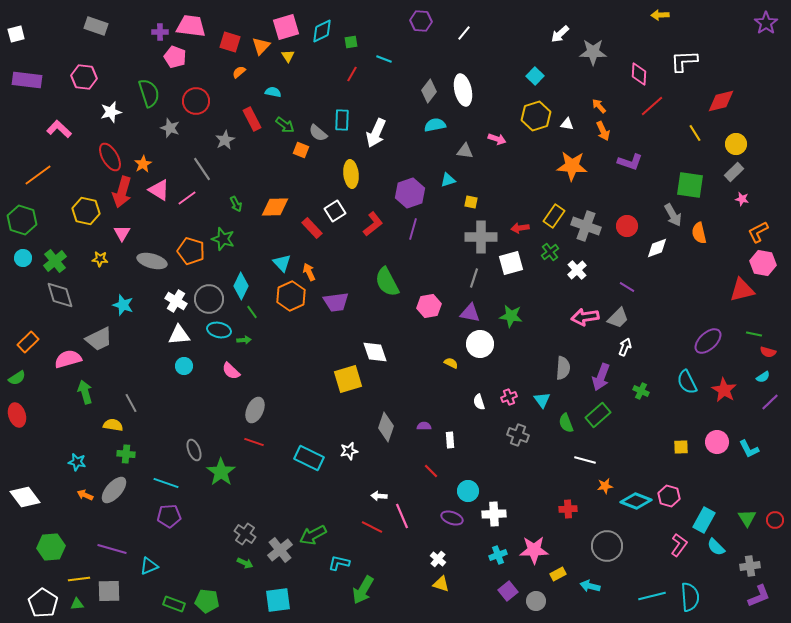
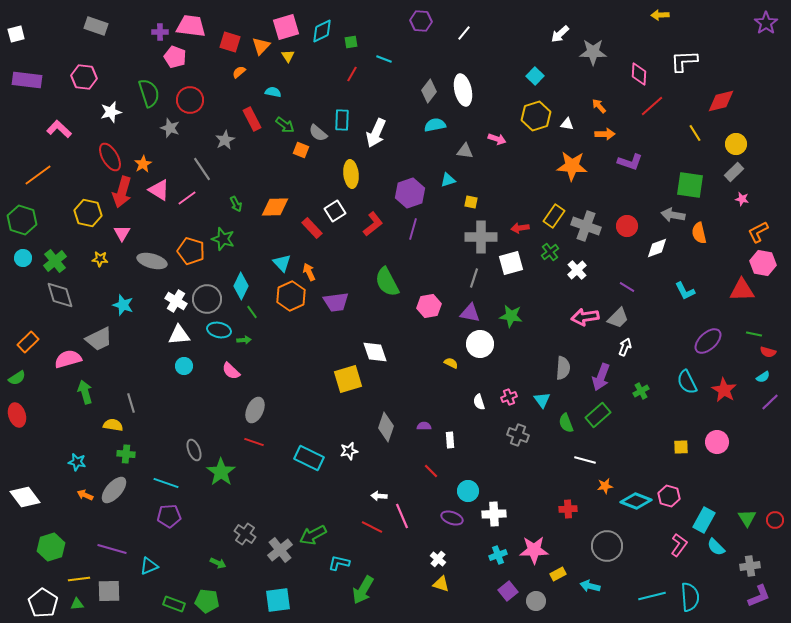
red circle at (196, 101): moved 6 px left, 1 px up
orange arrow at (603, 131): moved 2 px right, 3 px down; rotated 66 degrees counterclockwise
yellow hexagon at (86, 211): moved 2 px right, 2 px down
gray arrow at (673, 215): rotated 130 degrees clockwise
red triangle at (742, 290): rotated 12 degrees clockwise
gray circle at (209, 299): moved 2 px left
green cross at (641, 391): rotated 35 degrees clockwise
gray line at (131, 403): rotated 12 degrees clockwise
cyan L-shape at (749, 449): moved 64 px left, 158 px up
green hexagon at (51, 547): rotated 12 degrees counterclockwise
green arrow at (245, 563): moved 27 px left
